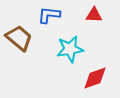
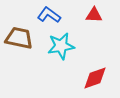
blue L-shape: rotated 30 degrees clockwise
brown trapezoid: rotated 28 degrees counterclockwise
cyan star: moved 9 px left, 3 px up
